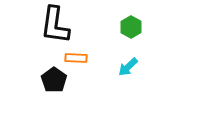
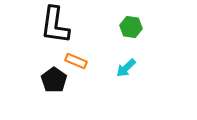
green hexagon: rotated 20 degrees counterclockwise
orange rectangle: moved 3 px down; rotated 20 degrees clockwise
cyan arrow: moved 2 px left, 1 px down
